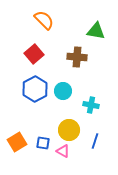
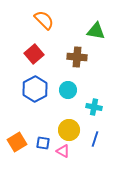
cyan circle: moved 5 px right, 1 px up
cyan cross: moved 3 px right, 2 px down
blue line: moved 2 px up
